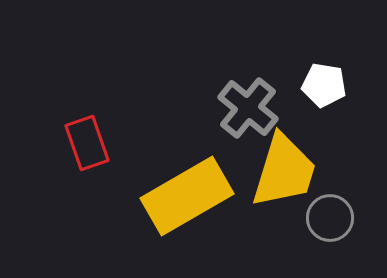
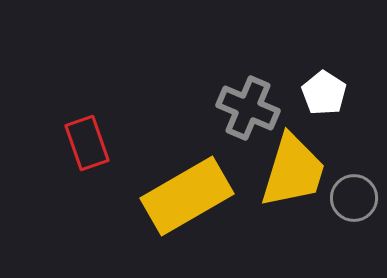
white pentagon: moved 8 px down; rotated 24 degrees clockwise
gray cross: rotated 16 degrees counterclockwise
yellow trapezoid: moved 9 px right
gray circle: moved 24 px right, 20 px up
